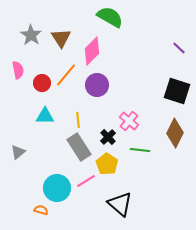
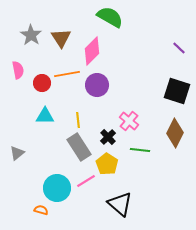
orange line: moved 1 px right, 1 px up; rotated 40 degrees clockwise
gray triangle: moved 1 px left, 1 px down
